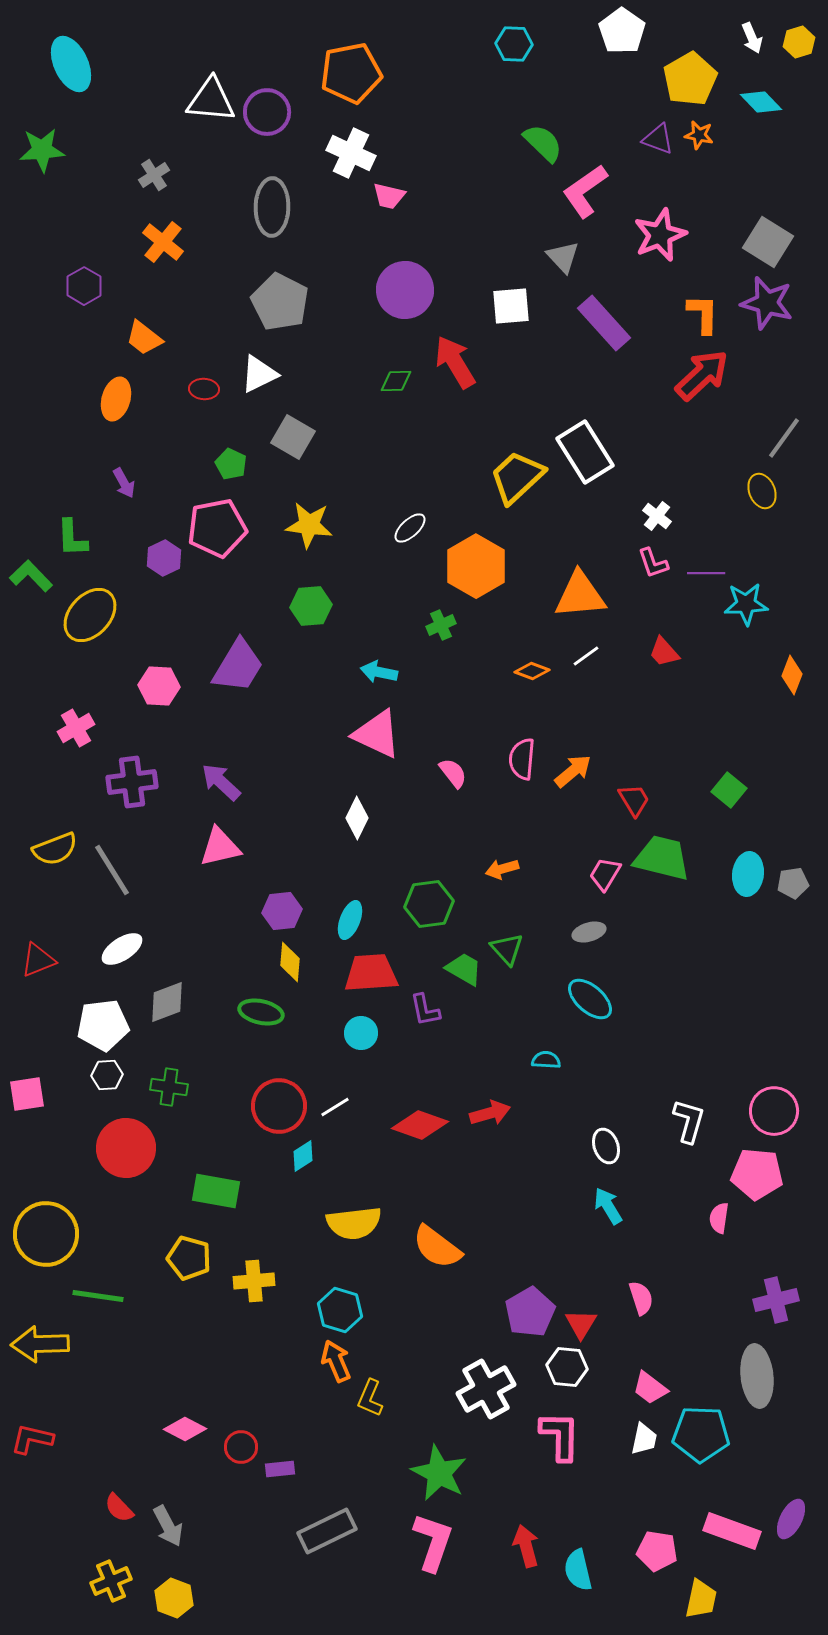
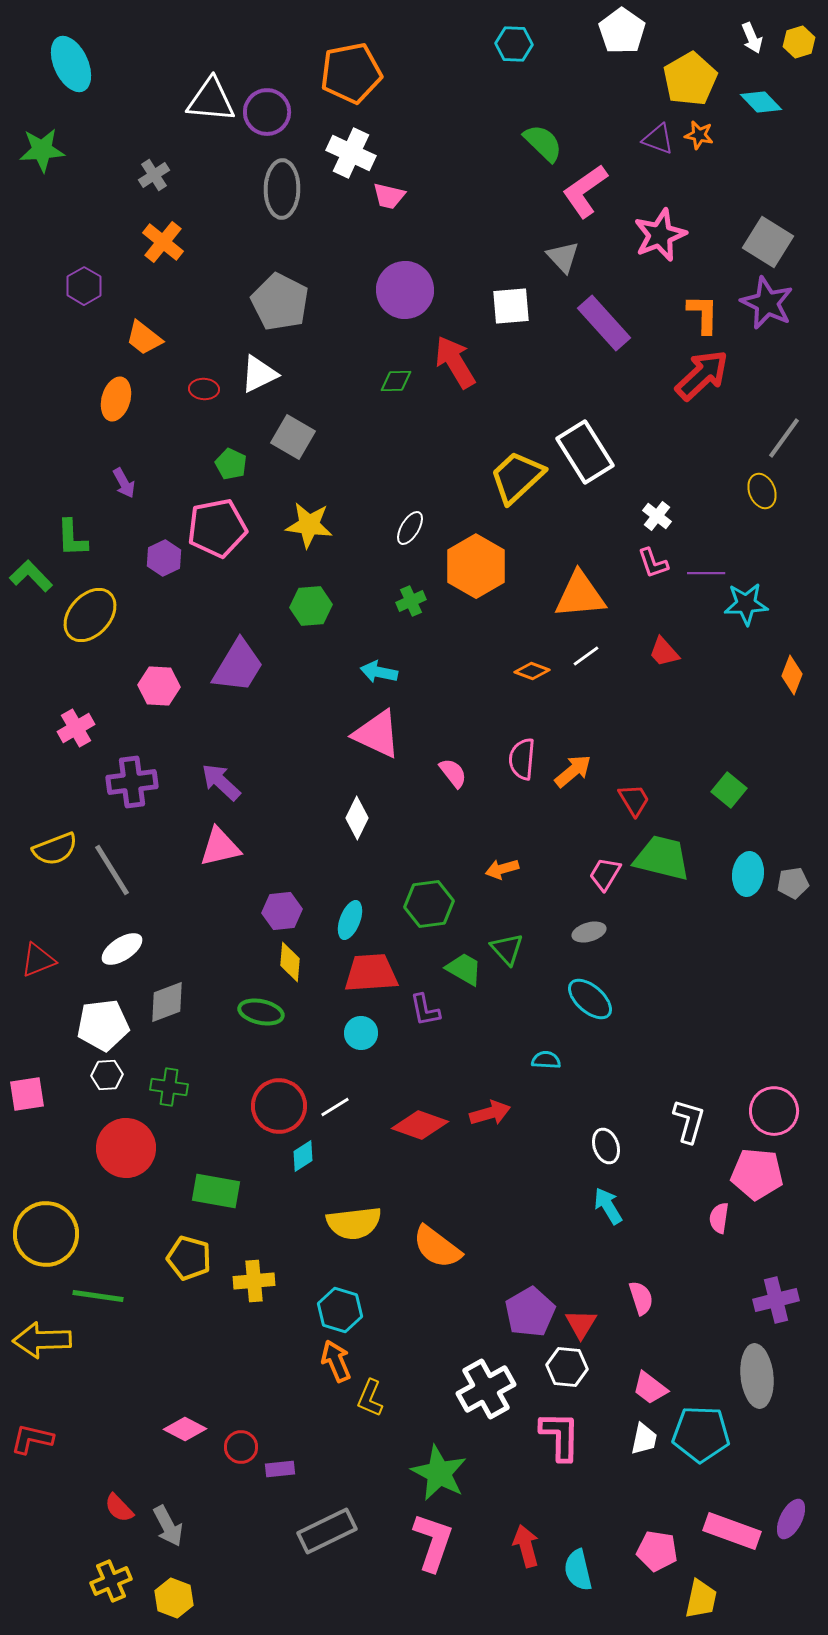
gray ellipse at (272, 207): moved 10 px right, 18 px up
purple star at (767, 303): rotated 10 degrees clockwise
white ellipse at (410, 528): rotated 16 degrees counterclockwise
green cross at (441, 625): moved 30 px left, 24 px up
yellow arrow at (40, 1344): moved 2 px right, 4 px up
